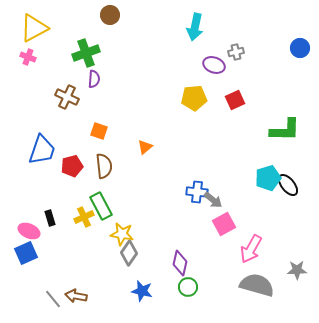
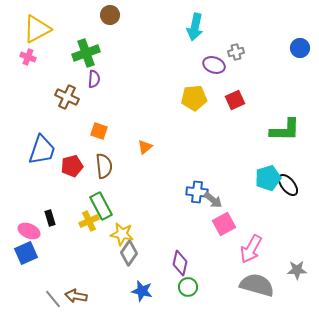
yellow triangle: moved 3 px right, 1 px down
yellow cross: moved 5 px right, 4 px down
